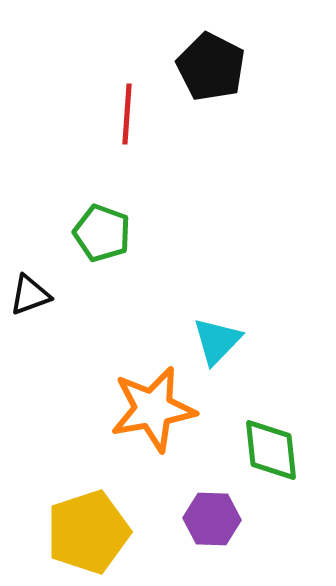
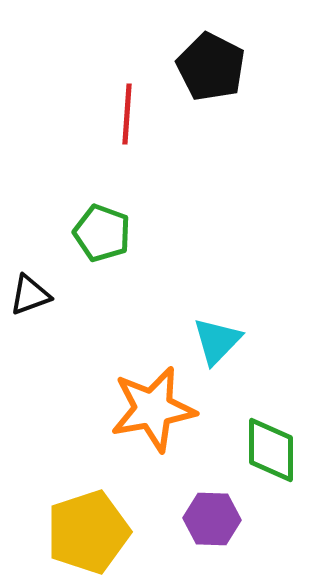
green diamond: rotated 6 degrees clockwise
